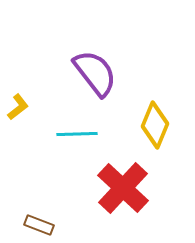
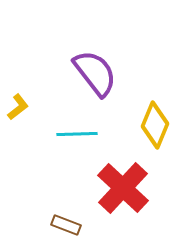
brown rectangle: moved 27 px right
